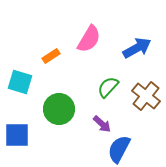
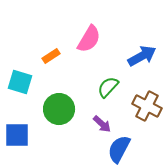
blue arrow: moved 5 px right, 8 px down
brown cross: moved 1 px right, 10 px down; rotated 12 degrees counterclockwise
